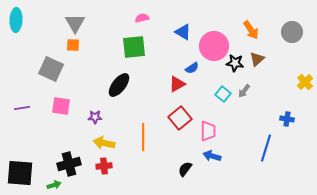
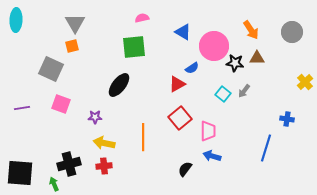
orange square: moved 1 px left, 1 px down; rotated 16 degrees counterclockwise
brown triangle: moved 1 px up; rotated 42 degrees clockwise
pink square: moved 2 px up; rotated 12 degrees clockwise
green arrow: moved 1 px up; rotated 96 degrees counterclockwise
